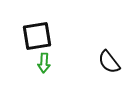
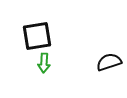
black semicircle: rotated 110 degrees clockwise
